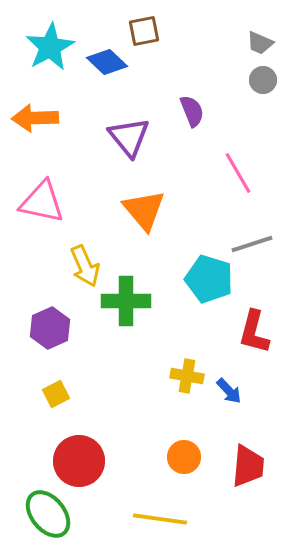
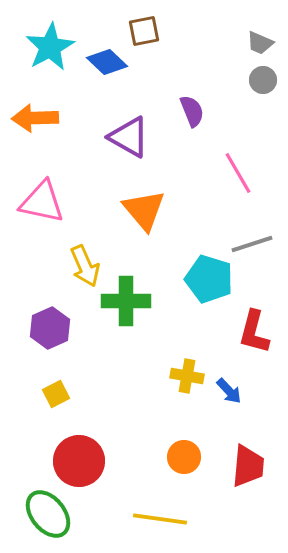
purple triangle: rotated 21 degrees counterclockwise
